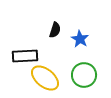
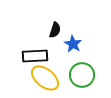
blue star: moved 7 px left, 5 px down
black rectangle: moved 10 px right
green circle: moved 2 px left
